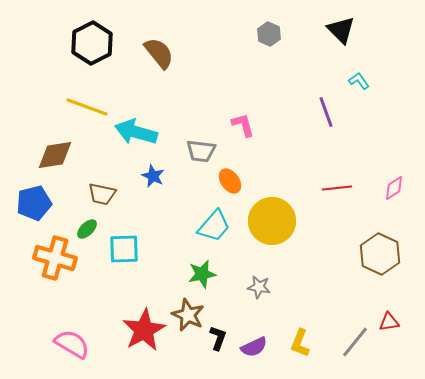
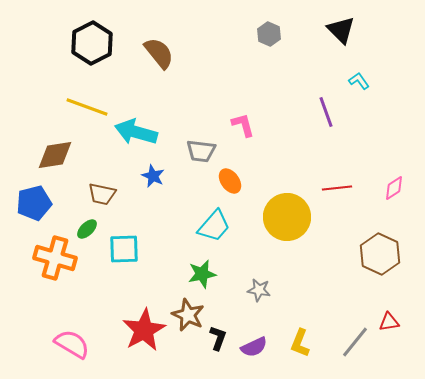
yellow circle: moved 15 px right, 4 px up
gray star: moved 3 px down
